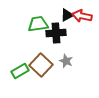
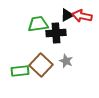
green rectangle: rotated 24 degrees clockwise
